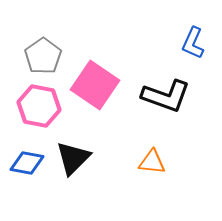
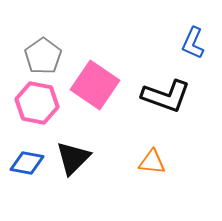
pink hexagon: moved 2 px left, 3 px up
